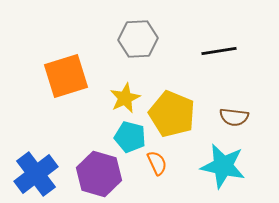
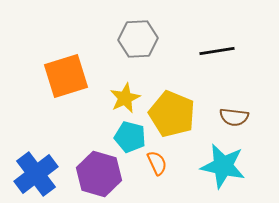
black line: moved 2 px left
